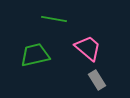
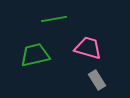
green line: rotated 20 degrees counterclockwise
pink trapezoid: rotated 24 degrees counterclockwise
